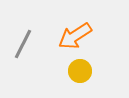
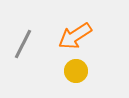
yellow circle: moved 4 px left
